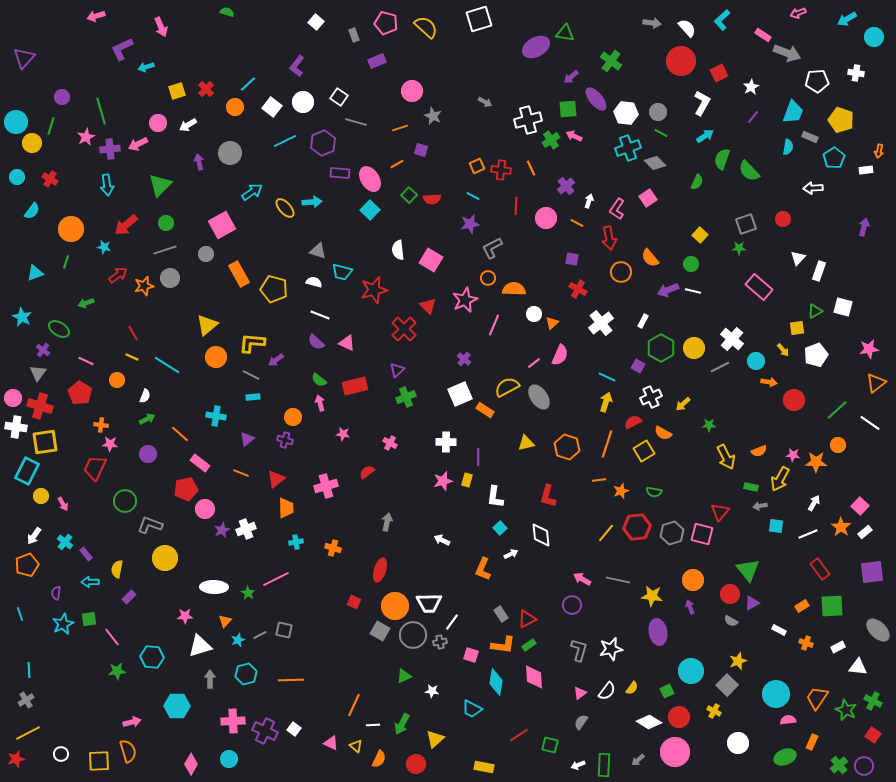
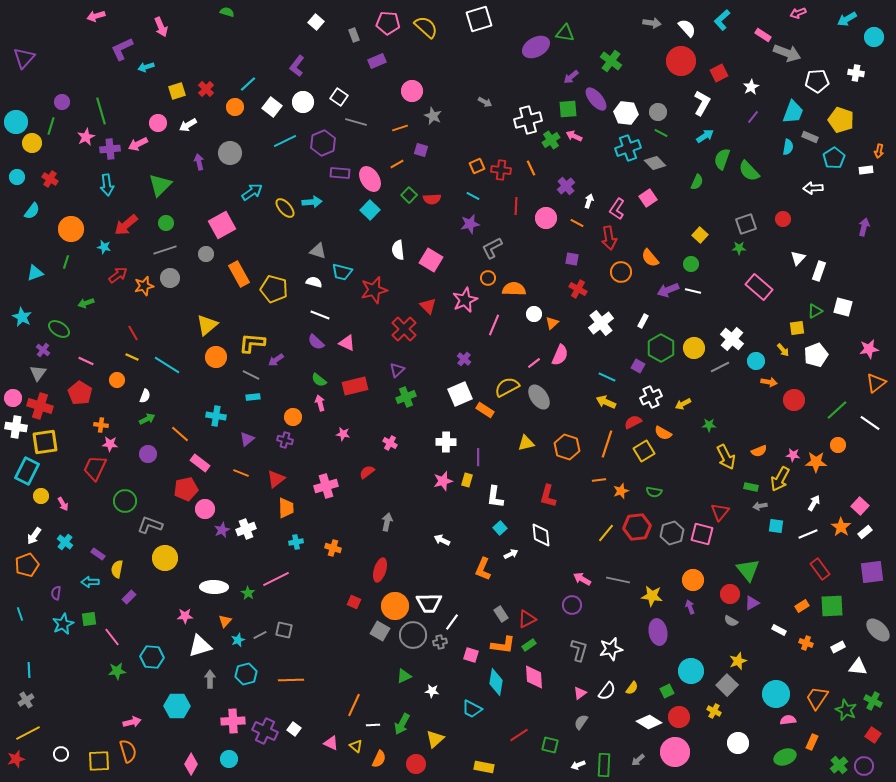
pink pentagon at (386, 23): moved 2 px right; rotated 10 degrees counterclockwise
purple circle at (62, 97): moved 5 px down
yellow arrow at (606, 402): rotated 84 degrees counterclockwise
yellow arrow at (683, 404): rotated 14 degrees clockwise
purple rectangle at (86, 554): moved 12 px right; rotated 16 degrees counterclockwise
